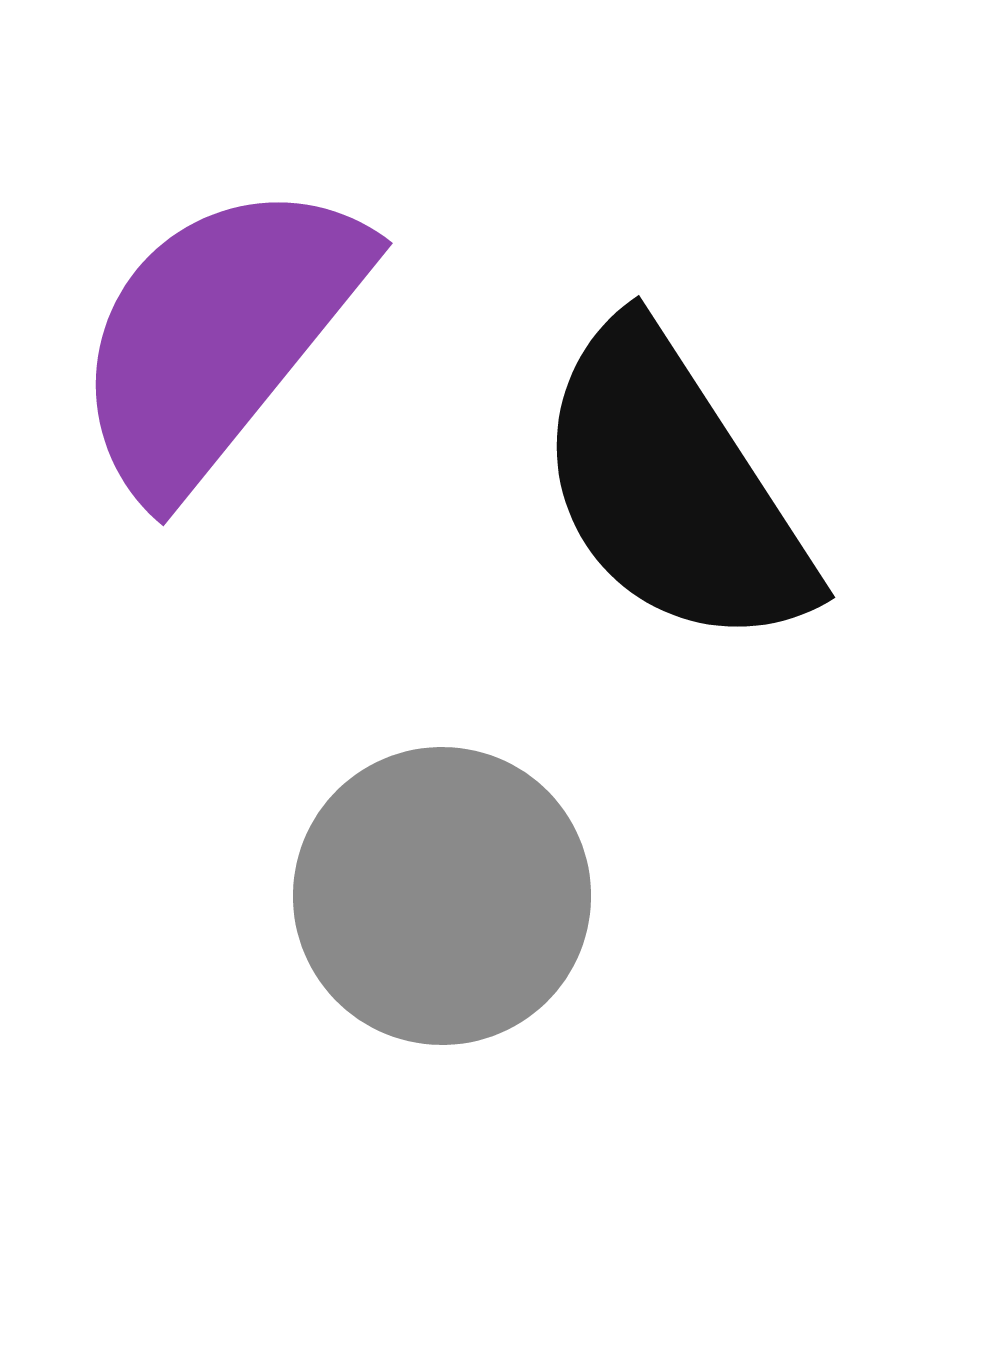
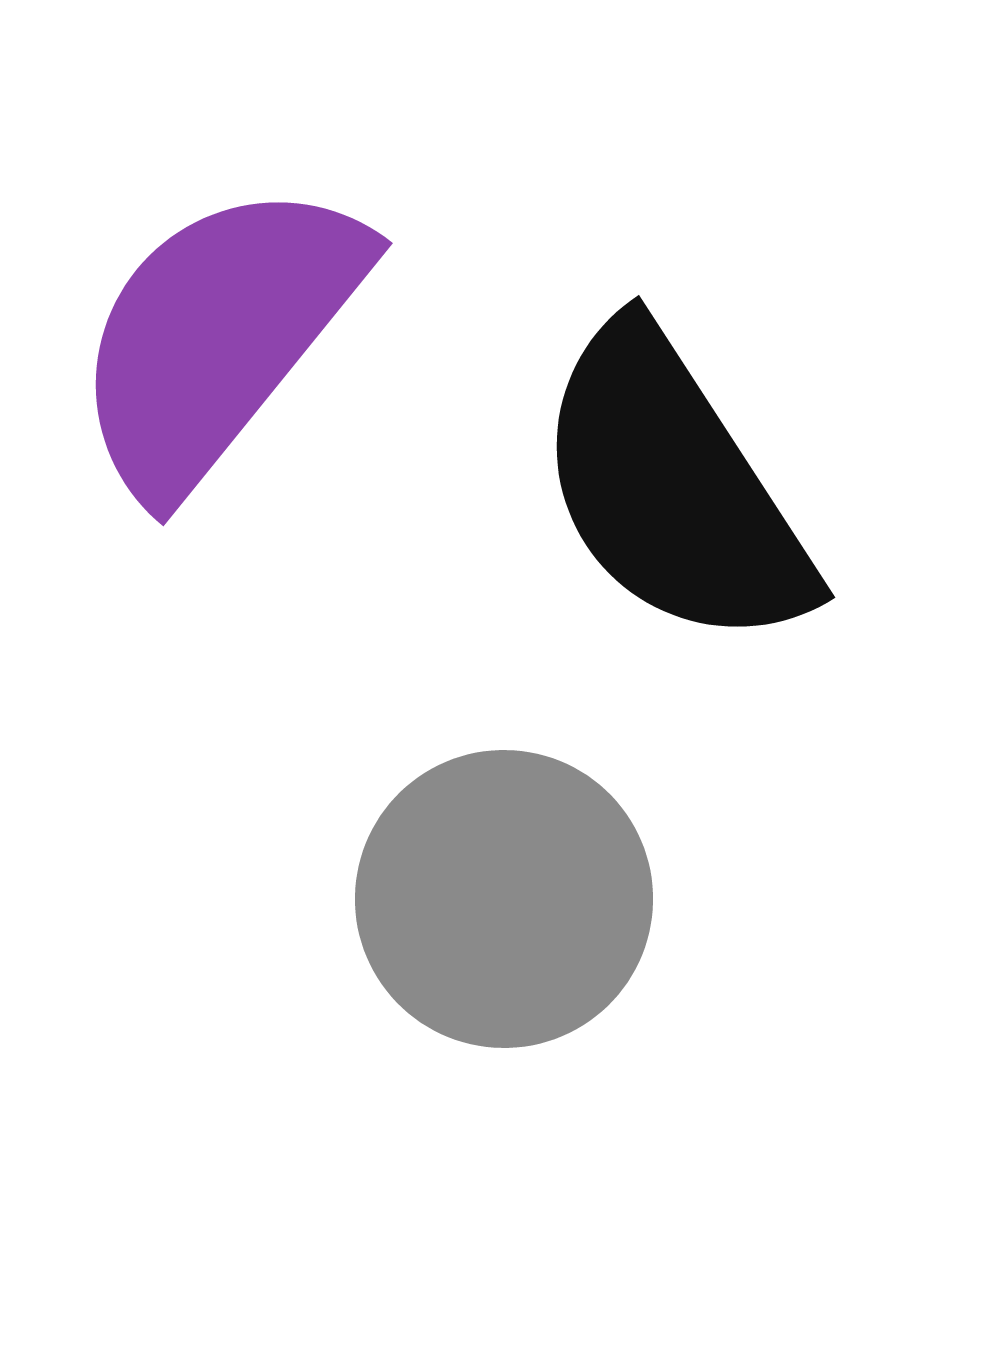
gray circle: moved 62 px right, 3 px down
